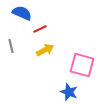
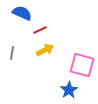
red line: moved 1 px down
gray line: moved 1 px right, 7 px down; rotated 24 degrees clockwise
blue star: moved 2 px up; rotated 18 degrees clockwise
